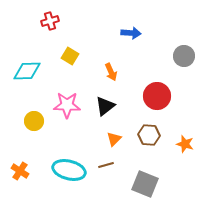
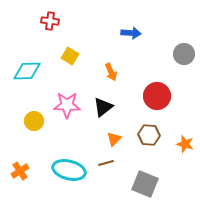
red cross: rotated 24 degrees clockwise
gray circle: moved 2 px up
black triangle: moved 2 px left, 1 px down
brown line: moved 2 px up
orange cross: rotated 24 degrees clockwise
